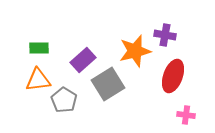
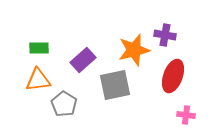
orange star: moved 1 px left, 1 px up
gray square: moved 7 px right, 1 px down; rotated 20 degrees clockwise
gray pentagon: moved 4 px down
